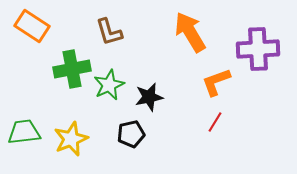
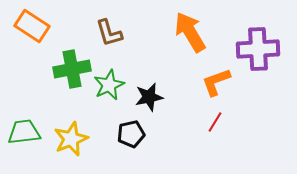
brown L-shape: moved 1 px down
